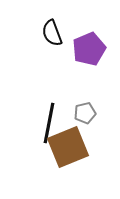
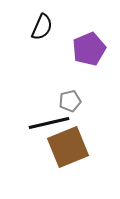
black semicircle: moved 10 px left, 6 px up; rotated 136 degrees counterclockwise
gray pentagon: moved 15 px left, 12 px up
black line: rotated 66 degrees clockwise
